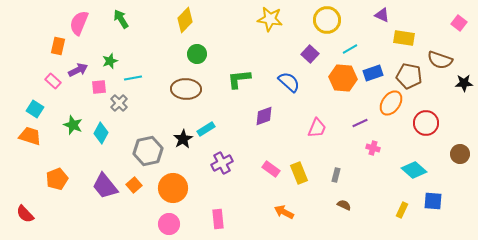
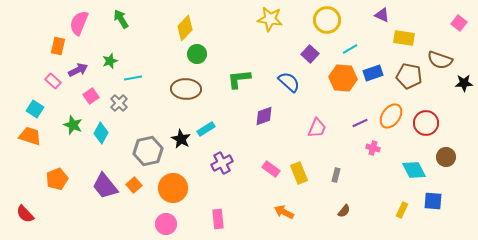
yellow diamond at (185, 20): moved 8 px down
pink square at (99, 87): moved 8 px left, 9 px down; rotated 28 degrees counterclockwise
orange ellipse at (391, 103): moved 13 px down
black star at (183, 139): moved 2 px left; rotated 12 degrees counterclockwise
brown circle at (460, 154): moved 14 px left, 3 px down
cyan diamond at (414, 170): rotated 20 degrees clockwise
brown semicircle at (344, 205): moved 6 px down; rotated 104 degrees clockwise
pink circle at (169, 224): moved 3 px left
